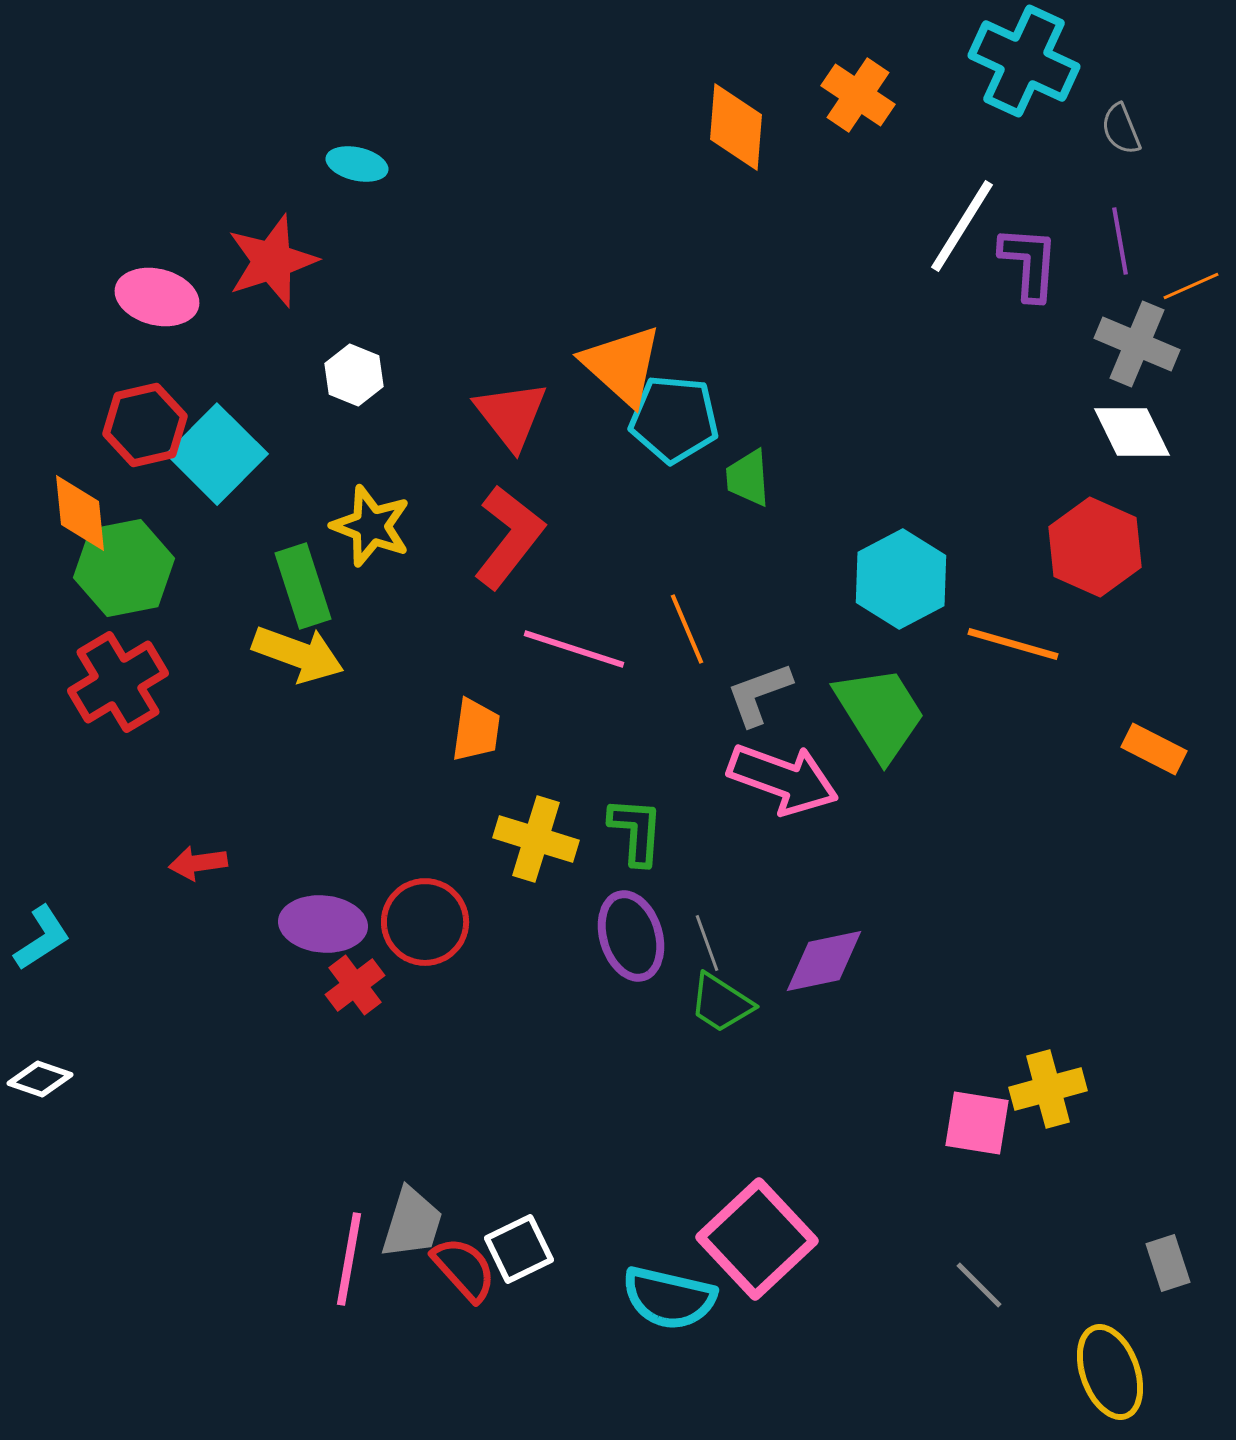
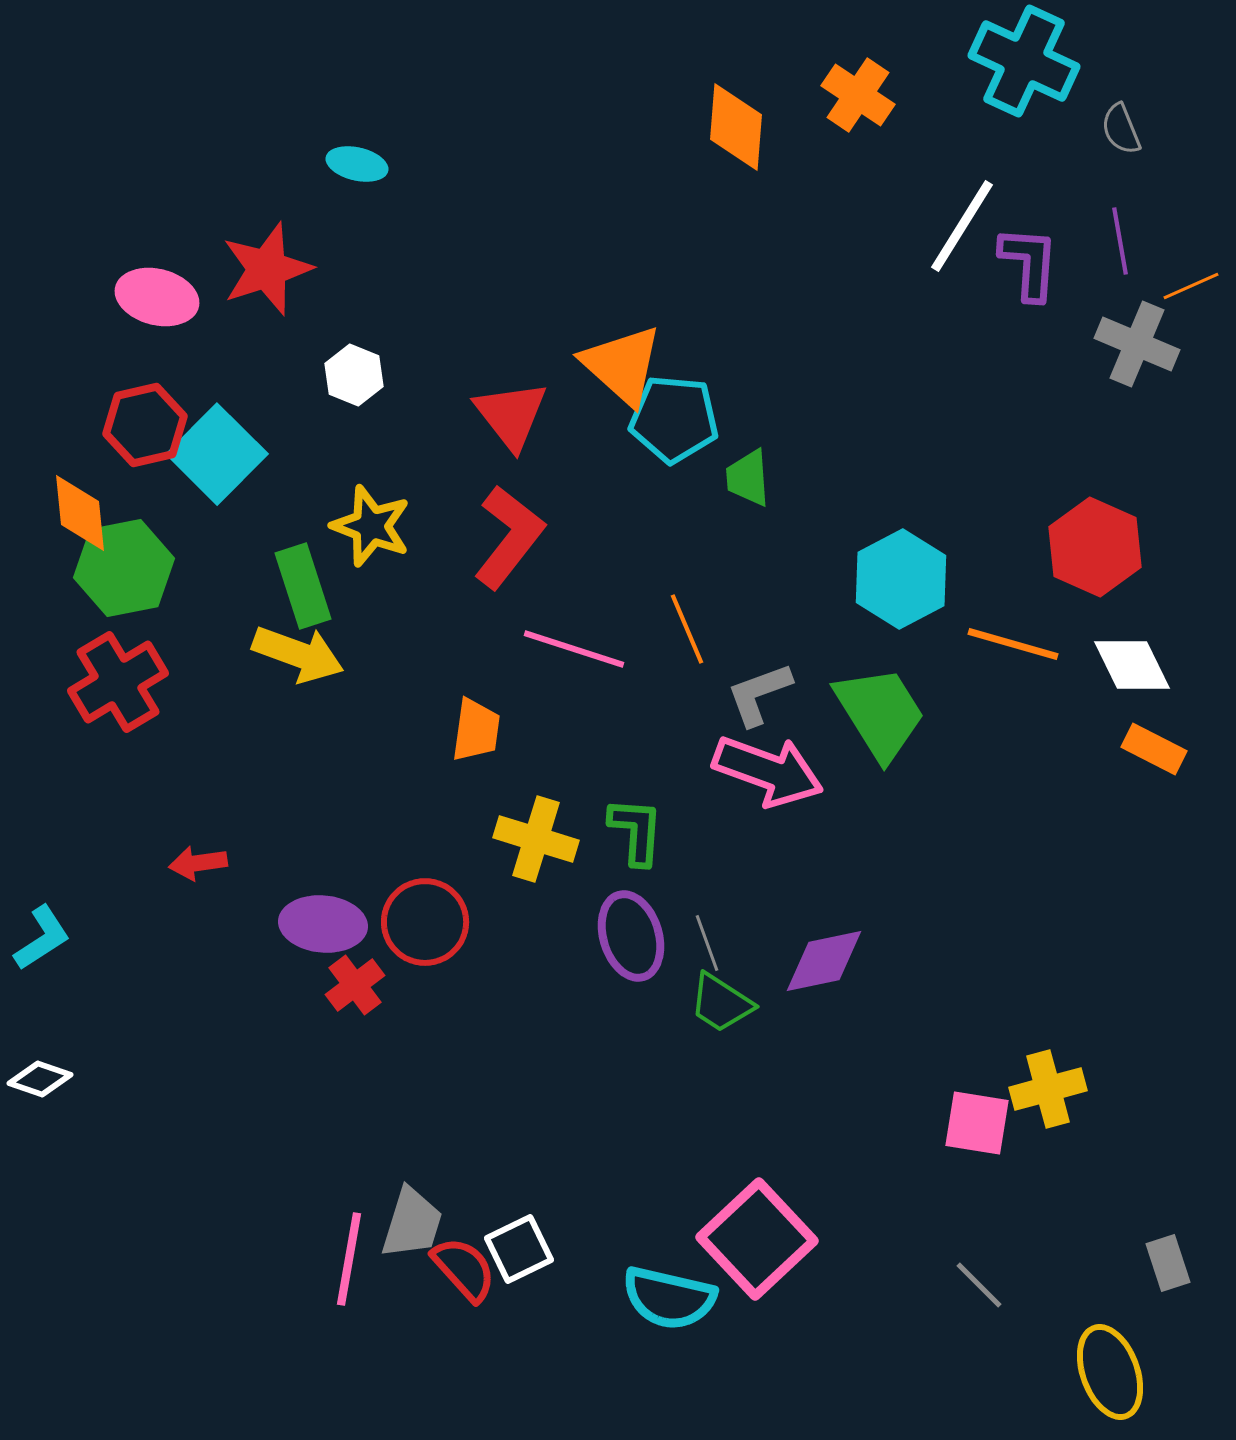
red star at (272, 261): moved 5 px left, 8 px down
white diamond at (1132, 432): moved 233 px down
pink arrow at (783, 779): moved 15 px left, 8 px up
